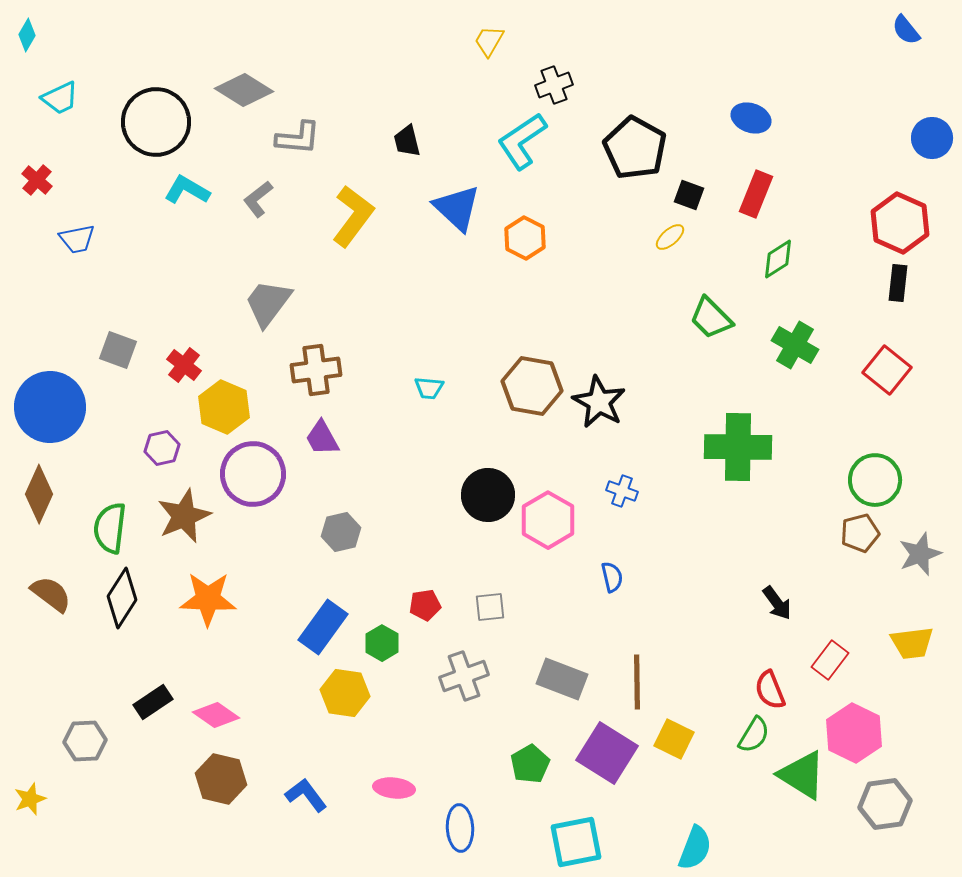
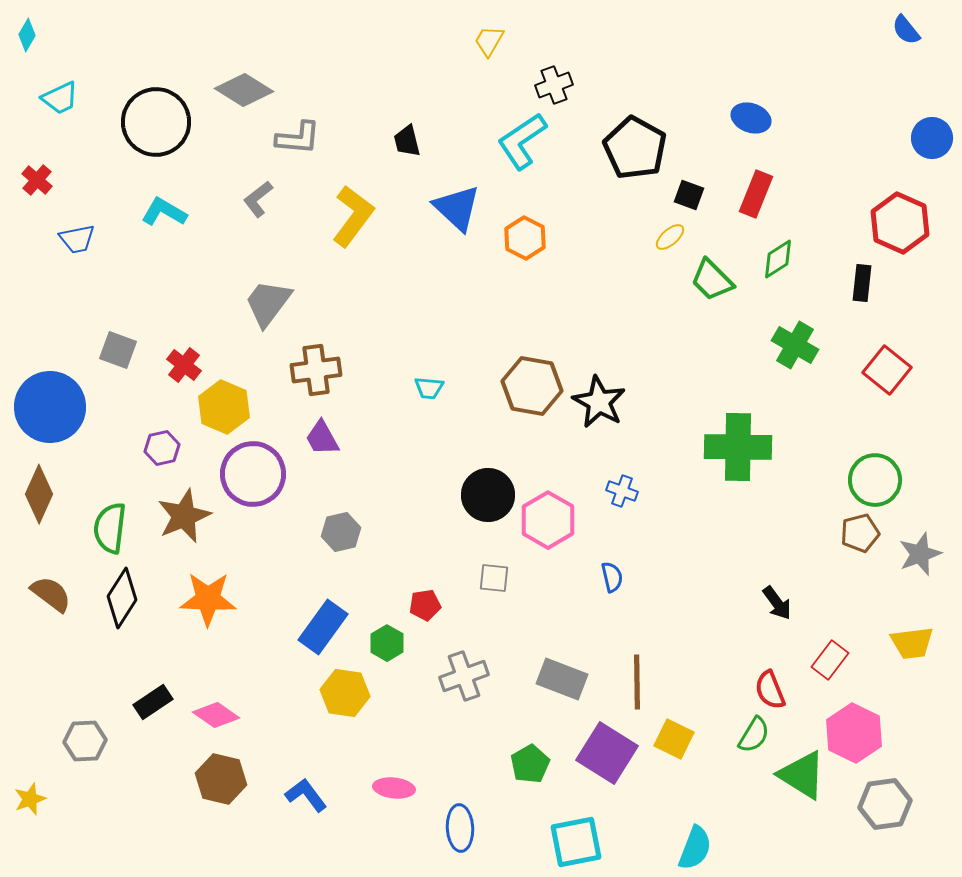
cyan L-shape at (187, 190): moved 23 px left, 22 px down
black rectangle at (898, 283): moved 36 px left
green trapezoid at (711, 318): moved 1 px right, 38 px up
gray square at (490, 607): moved 4 px right, 29 px up; rotated 12 degrees clockwise
green hexagon at (382, 643): moved 5 px right
